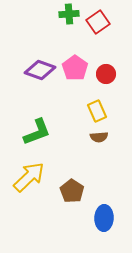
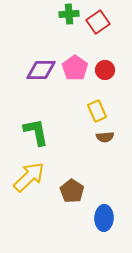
purple diamond: moved 1 px right; rotated 20 degrees counterclockwise
red circle: moved 1 px left, 4 px up
green L-shape: moved 1 px left; rotated 80 degrees counterclockwise
brown semicircle: moved 6 px right
